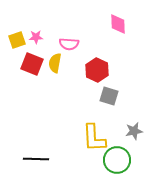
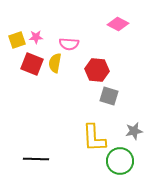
pink diamond: rotated 60 degrees counterclockwise
red hexagon: rotated 20 degrees counterclockwise
green circle: moved 3 px right, 1 px down
